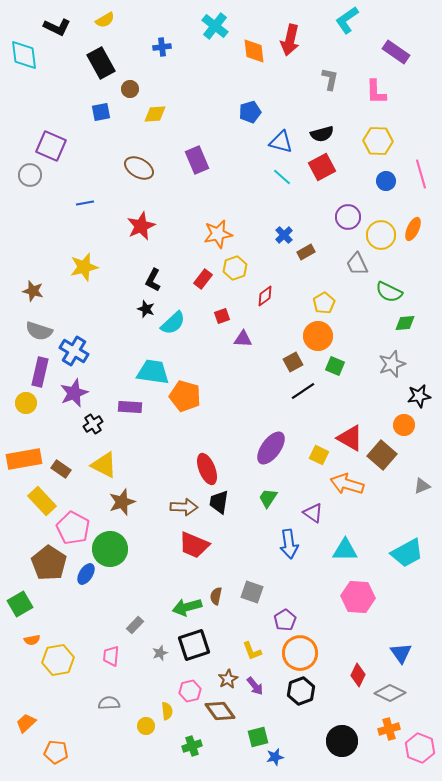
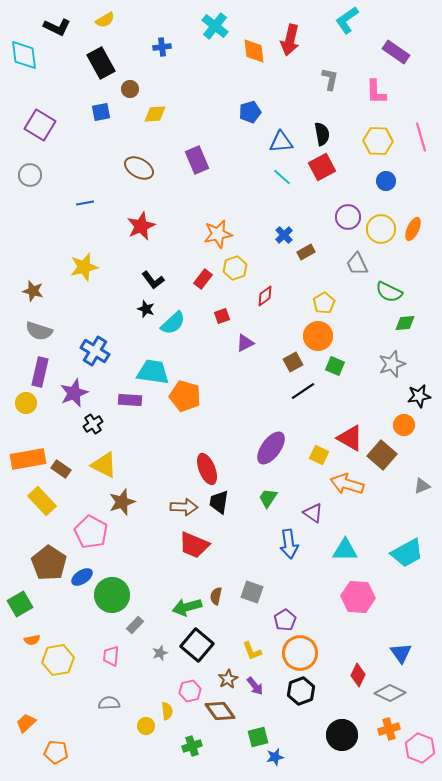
black semicircle at (322, 134): rotated 85 degrees counterclockwise
blue triangle at (281, 142): rotated 20 degrees counterclockwise
purple square at (51, 146): moved 11 px left, 21 px up; rotated 8 degrees clockwise
pink line at (421, 174): moved 37 px up
yellow circle at (381, 235): moved 6 px up
black L-shape at (153, 280): rotated 65 degrees counterclockwise
purple triangle at (243, 339): moved 2 px right, 4 px down; rotated 30 degrees counterclockwise
blue cross at (74, 351): moved 21 px right
purple rectangle at (130, 407): moved 7 px up
orange rectangle at (24, 459): moved 4 px right
pink pentagon at (73, 528): moved 18 px right, 4 px down
green circle at (110, 549): moved 2 px right, 46 px down
blue ellipse at (86, 574): moved 4 px left, 3 px down; rotated 25 degrees clockwise
black square at (194, 645): moved 3 px right; rotated 32 degrees counterclockwise
black circle at (342, 741): moved 6 px up
